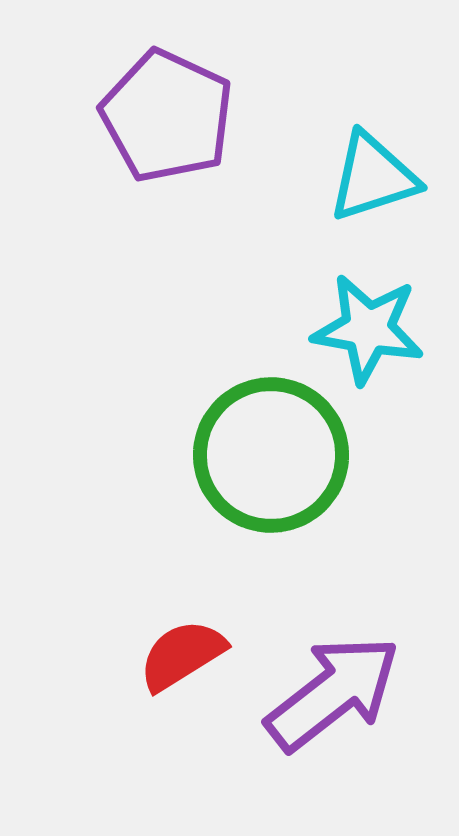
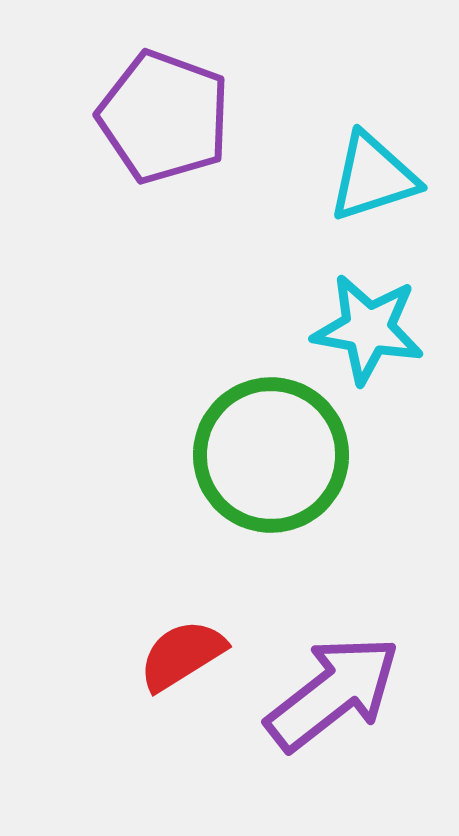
purple pentagon: moved 3 px left, 1 px down; rotated 5 degrees counterclockwise
